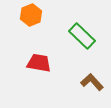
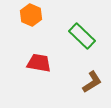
orange hexagon: rotated 15 degrees counterclockwise
brown L-shape: rotated 100 degrees clockwise
